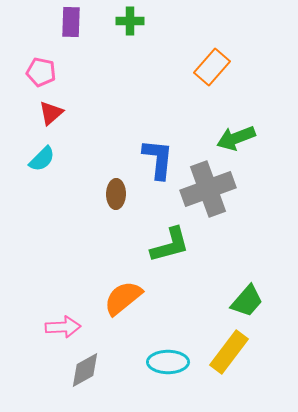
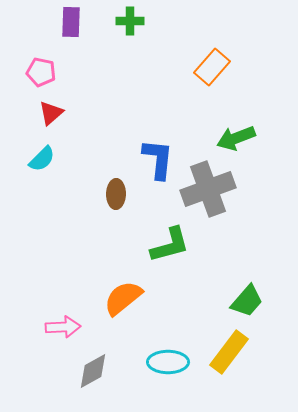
gray diamond: moved 8 px right, 1 px down
